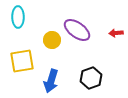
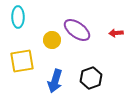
blue arrow: moved 4 px right
